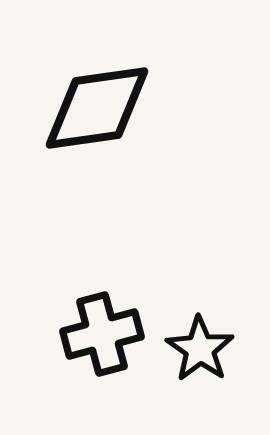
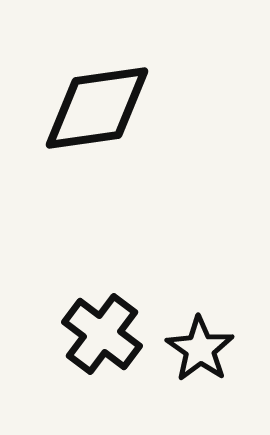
black cross: rotated 38 degrees counterclockwise
